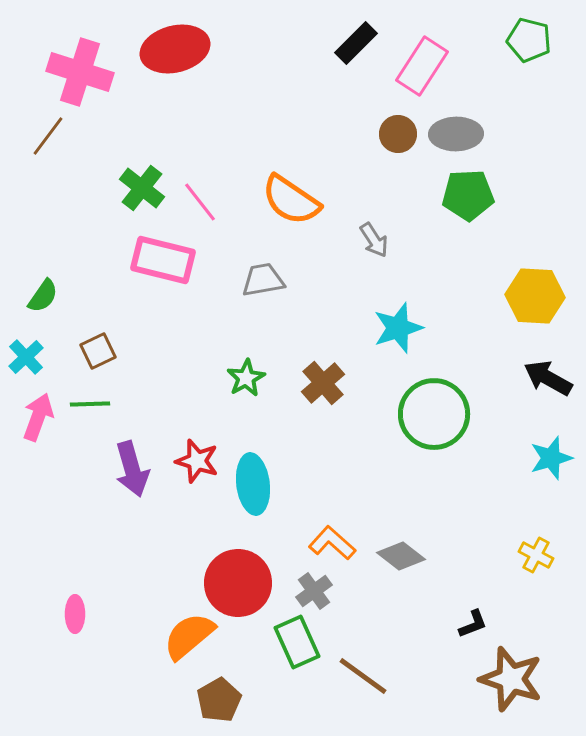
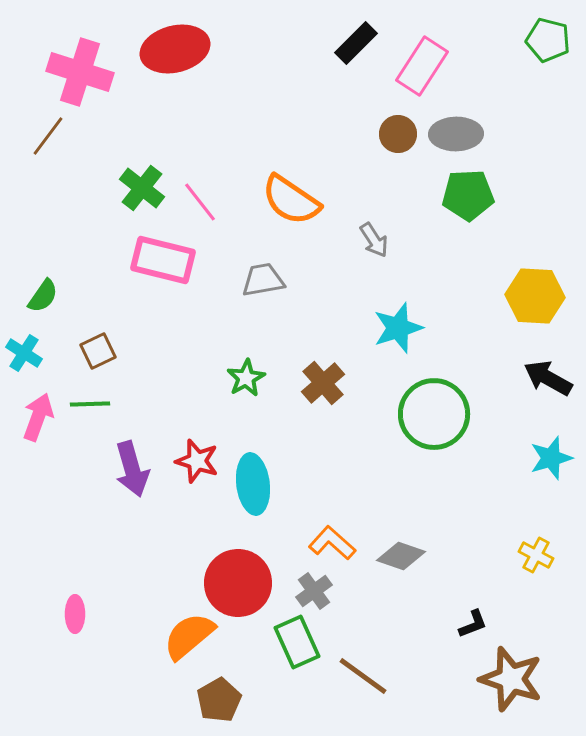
green pentagon at (529, 40): moved 19 px right
cyan cross at (26, 357): moved 2 px left, 4 px up; rotated 15 degrees counterclockwise
gray diamond at (401, 556): rotated 18 degrees counterclockwise
